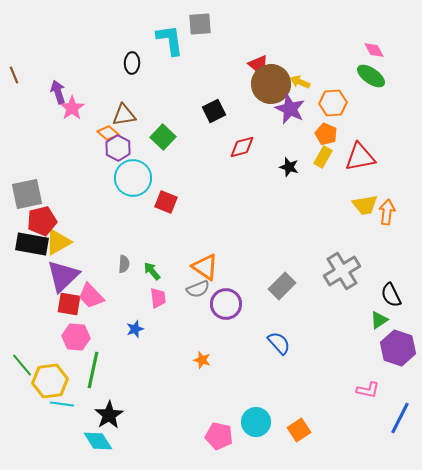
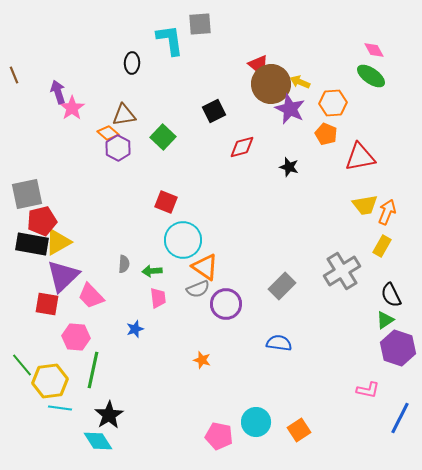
yellow rectangle at (323, 157): moved 59 px right, 89 px down
cyan circle at (133, 178): moved 50 px right, 62 px down
orange arrow at (387, 212): rotated 15 degrees clockwise
green arrow at (152, 271): rotated 54 degrees counterclockwise
red square at (69, 304): moved 22 px left
green triangle at (379, 320): moved 6 px right
blue semicircle at (279, 343): rotated 40 degrees counterclockwise
cyan line at (62, 404): moved 2 px left, 4 px down
